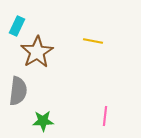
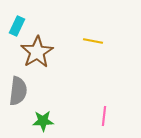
pink line: moved 1 px left
